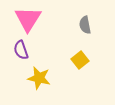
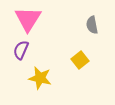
gray semicircle: moved 7 px right
purple semicircle: rotated 42 degrees clockwise
yellow star: moved 1 px right
